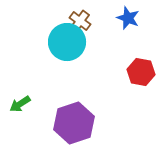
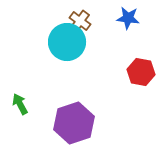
blue star: rotated 15 degrees counterclockwise
green arrow: rotated 95 degrees clockwise
